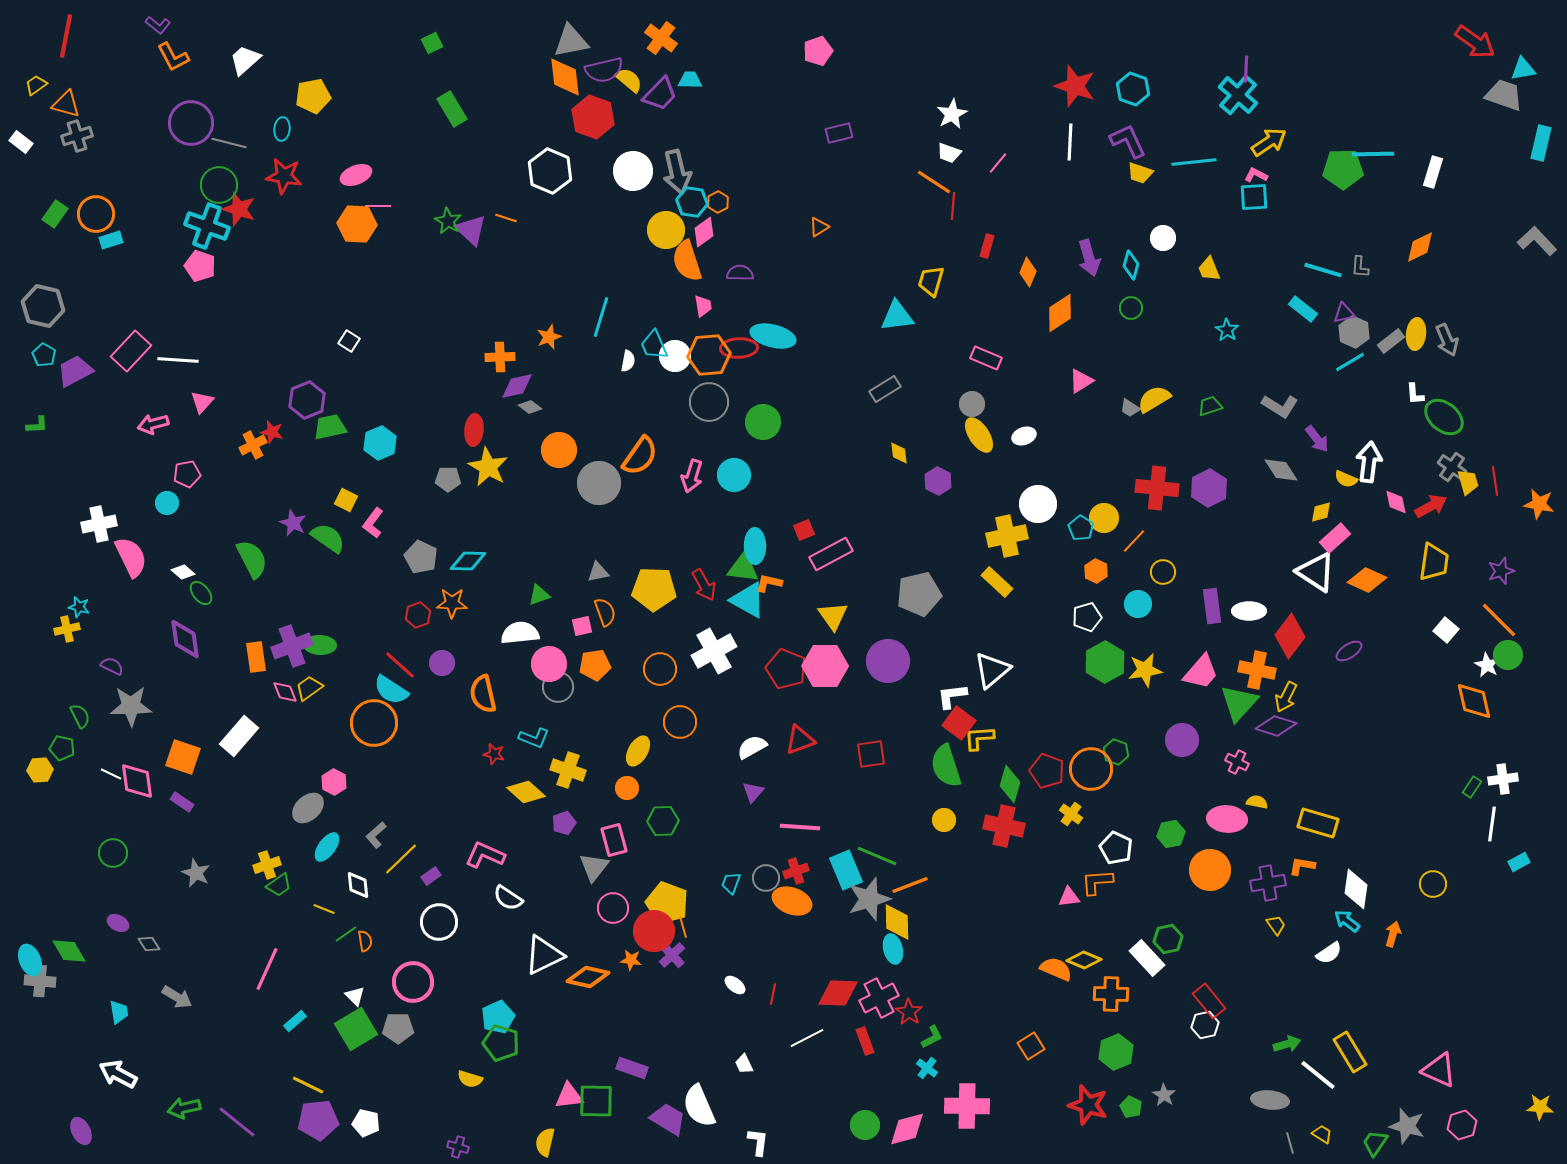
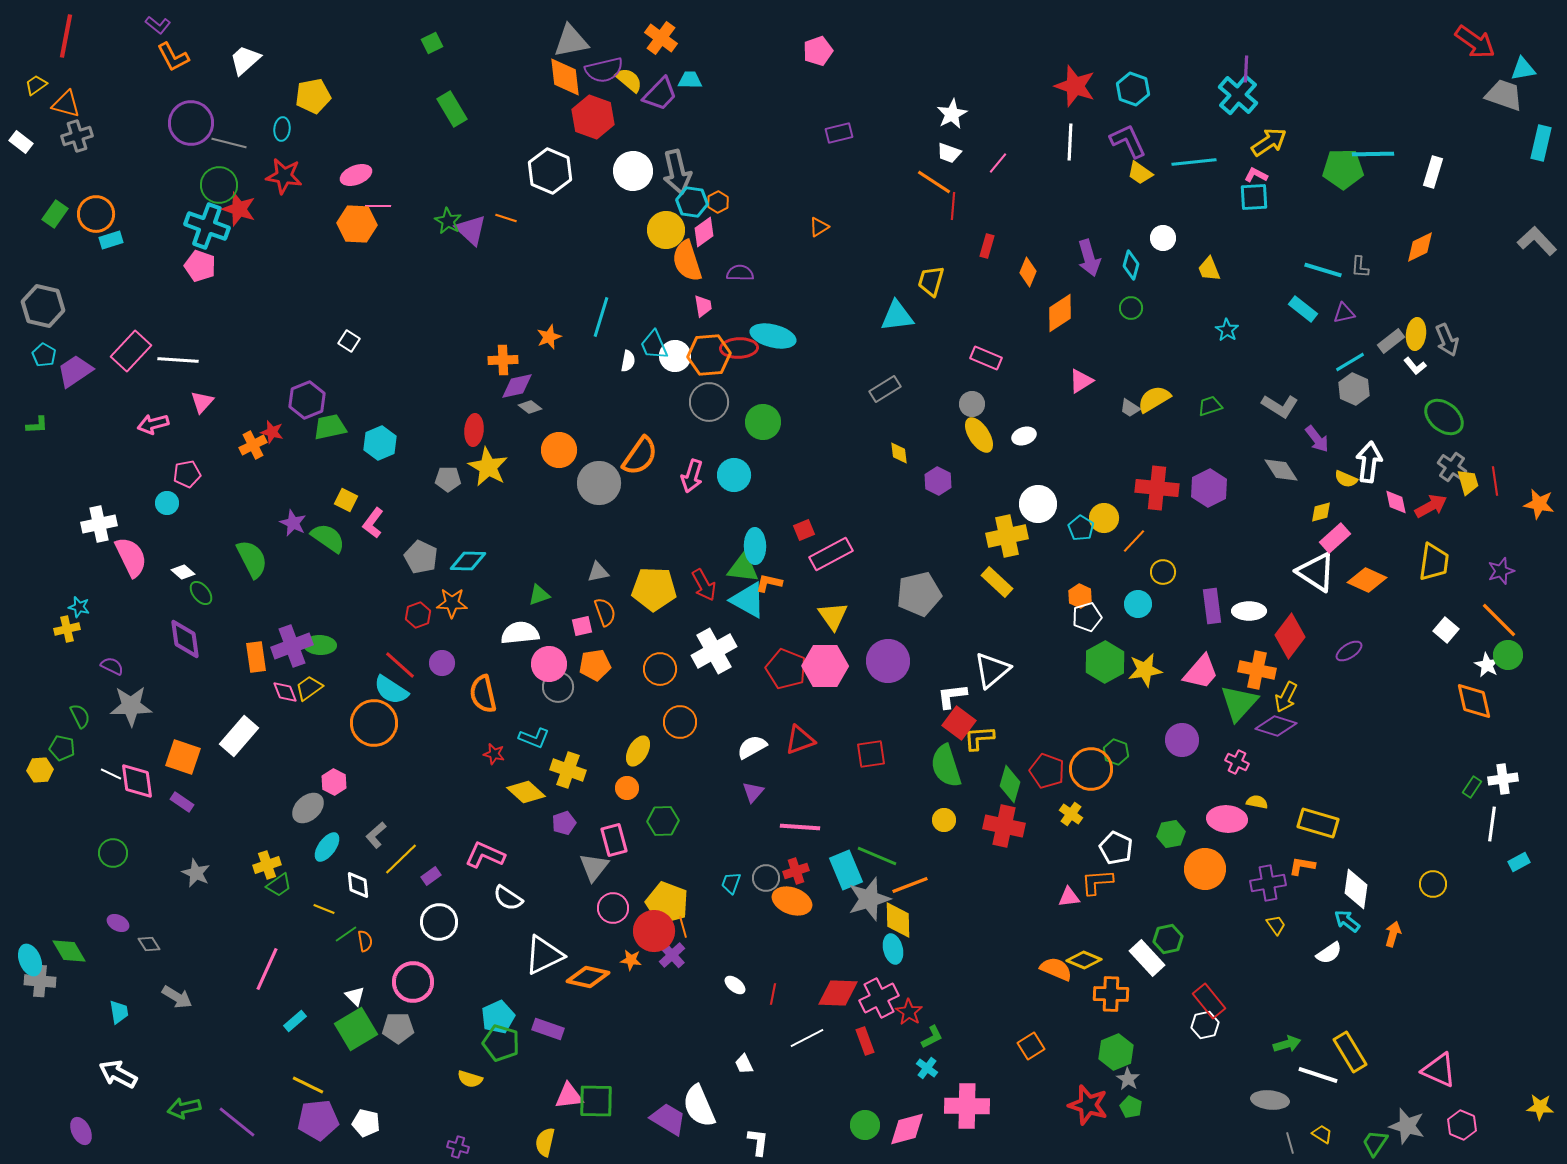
yellow trapezoid at (1140, 173): rotated 16 degrees clockwise
gray hexagon at (1354, 332): moved 57 px down
orange cross at (500, 357): moved 3 px right, 3 px down
purple trapezoid at (75, 371): rotated 6 degrees counterclockwise
white L-shape at (1415, 394): moved 28 px up; rotated 35 degrees counterclockwise
orange hexagon at (1096, 571): moved 16 px left, 25 px down
orange circle at (1210, 870): moved 5 px left, 1 px up
yellow diamond at (897, 922): moved 1 px right, 2 px up
purple rectangle at (632, 1068): moved 84 px left, 39 px up
white line at (1318, 1075): rotated 21 degrees counterclockwise
gray star at (1164, 1095): moved 36 px left, 16 px up
pink hexagon at (1462, 1125): rotated 20 degrees counterclockwise
